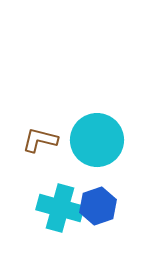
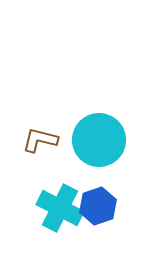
cyan circle: moved 2 px right
cyan cross: rotated 12 degrees clockwise
